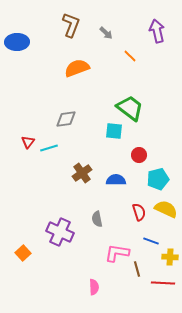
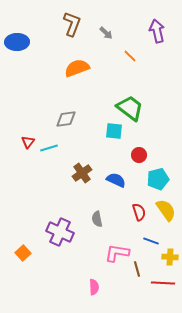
brown L-shape: moved 1 px right, 1 px up
blue semicircle: rotated 24 degrees clockwise
yellow semicircle: moved 1 px down; rotated 30 degrees clockwise
